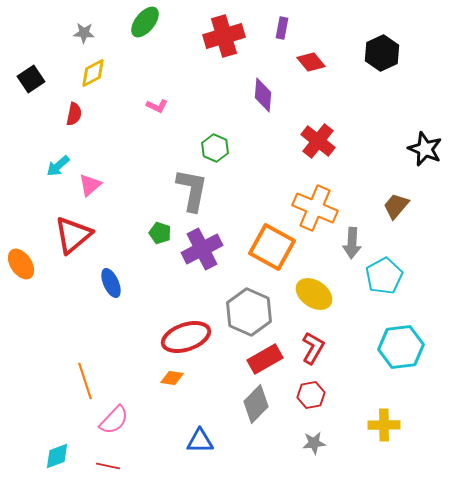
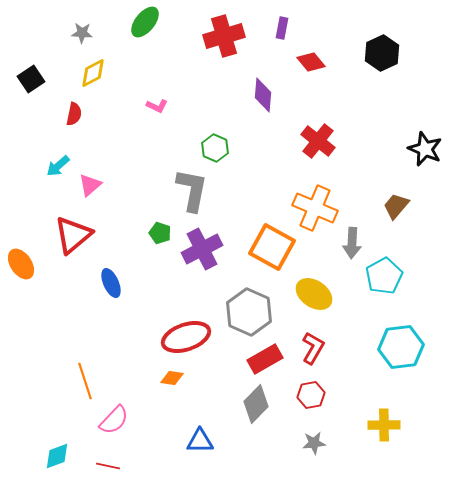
gray star at (84, 33): moved 2 px left
